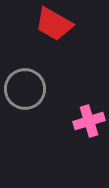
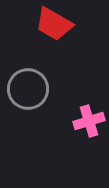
gray circle: moved 3 px right
